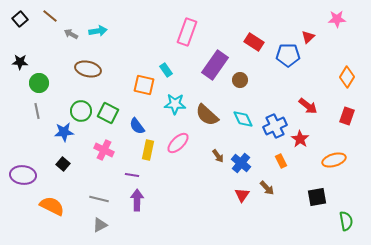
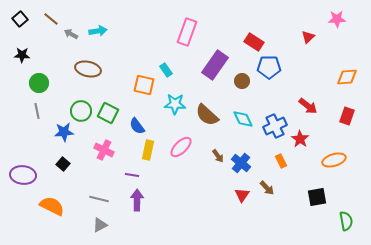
brown line at (50, 16): moved 1 px right, 3 px down
blue pentagon at (288, 55): moved 19 px left, 12 px down
black star at (20, 62): moved 2 px right, 7 px up
orange diamond at (347, 77): rotated 55 degrees clockwise
brown circle at (240, 80): moved 2 px right, 1 px down
pink ellipse at (178, 143): moved 3 px right, 4 px down
